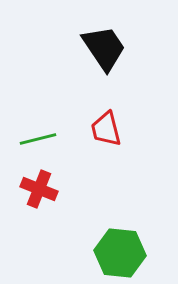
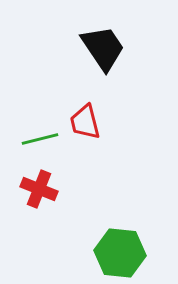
black trapezoid: moved 1 px left
red trapezoid: moved 21 px left, 7 px up
green line: moved 2 px right
